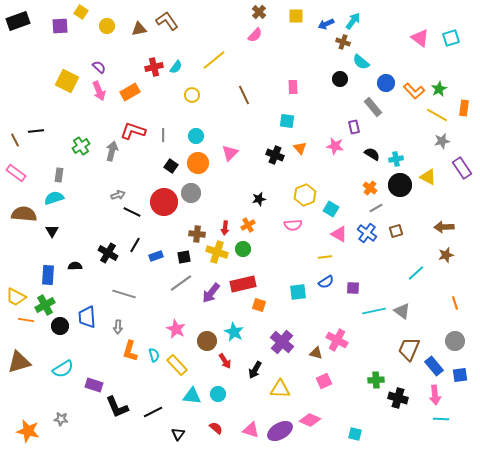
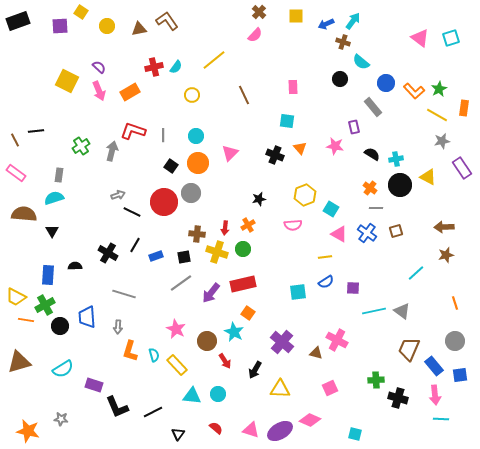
gray line at (376, 208): rotated 32 degrees clockwise
orange square at (259, 305): moved 11 px left, 8 px down; rotated 16 degrees clockwise
pink square at (324, 381): moved 6 px right, 7 px down
